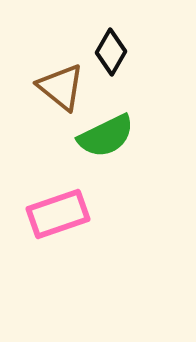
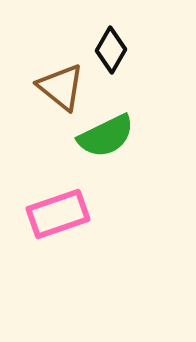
black diamond: moved 2 px up
